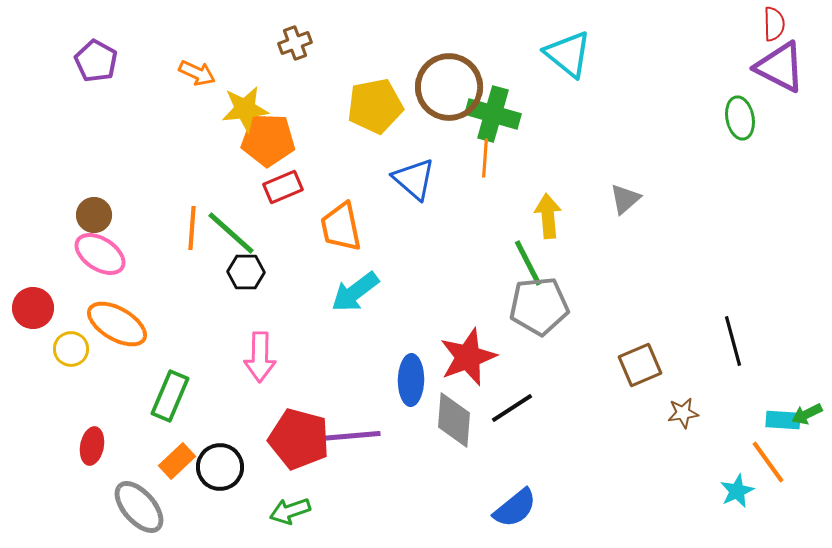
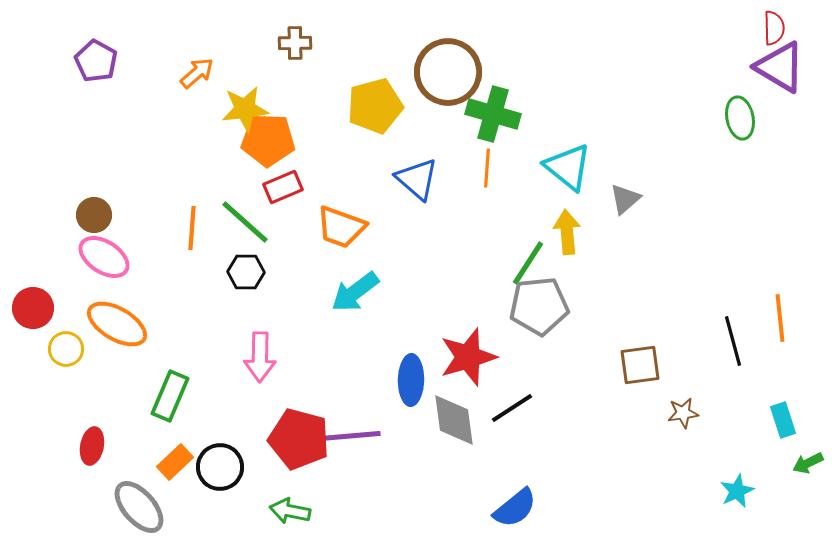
red semicircle at (774, 24): moved 4 px down
brown cross at (295, 43): rotated 20 degrees clockwise
cyan triangle at (568, 54): moved 113 px down
purple triangle at (780, 67): rotated 4 degrees clockwise
orange arrow at (197, 73): rotated 66 degrees counterclockwise
brown circle at (449, 87): moved 1 px left, 15 px up
yellow pentagon at (375, 106): rotated 4 degrees counterclockwise
orange line at (485, 158): moved 2 px right, 10 px down
blue triangle at (414, 179): moved 3 px right
yellow arrow at (548, 216): moved 19 px right, 16 px down
orange trapezoid at (341, 227): rotated 58 degrees counterclockwise
green line at (231, 233): moved 14 px right, 11 px up
pink ellipse at (100, 254): moved 4 px right, 3 px down
green line at (528, 263): rotated 60 degrees clockwise
yellow circle at (71, 349): moved 5 px left
red star at (468, 357): rotated 4 degrees clockwise
brown square at (640, 365): rotated 15 degrees clockwise
green arrow at (807, 414): moved 1 px right, 49 px down
gray diamond at (454, 420): rotated 12 degrees counterclockwise
cyan rectangle at (783, 420): rotated 68 degrees clockwise
orange rectangle at (177, 461): moved 2 px left, 1 px down
orange line at (768, 462): moved 12 px right, 144 px up; rotated 30 degrees clockwise
green arrow at (290, 511): rotated 30 degrees clockwise
